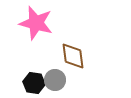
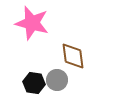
pink star: moved 4 px left
gray circle: moved 2 px right
